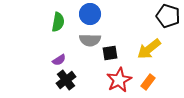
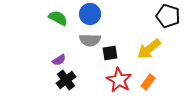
green semicircle: moved 4 px up; rotated 72 degrees counterclockwise
red star: rotated 15 degrees counterclockwise
